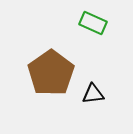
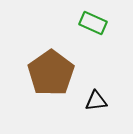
black triangle: moved 3 px right, 7 px down
